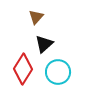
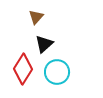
cyan circle: moved 1 px left
